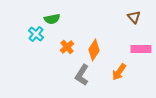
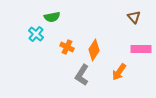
green semicircle: moved 2 px up
orange cross: rotated 24 degrees counterclockwise
